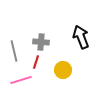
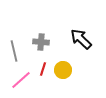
black arrow: moved 2 px down; rotated 25 degrees counterclockwise
red line: moved 7 px right, 7 px down
pink line: rotated 25 degrees counterclockwise
